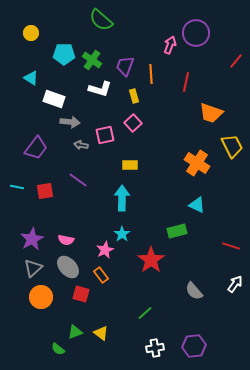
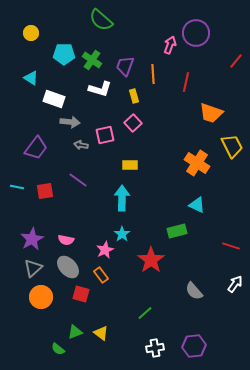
orange line at (151, 74): moved 2 px right
